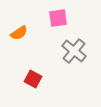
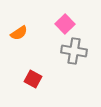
pink square: moved 7 px right, 6 px down; rotated 36 degrees counterclockwise
gray cross: rotated 30 degrees counterclockwise
